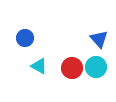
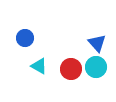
blue triangle: moved 2 px left, 4 px down
red circle: moved 1 px left, 1 px down
